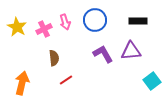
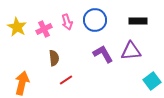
pink arrow: moved 2 px right
